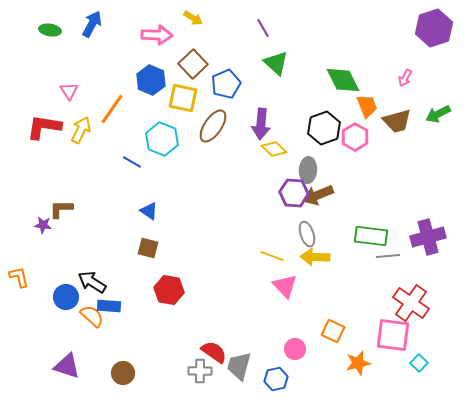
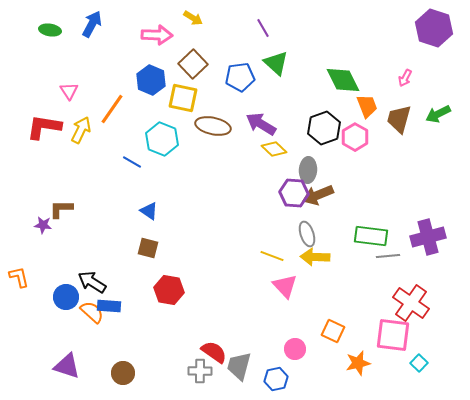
purple hexagon at (434, 28): rotated 24 degrees counterclockwise
blue pentagon at (226, 84): moved 14 px right, 7 px up; rotated 16 degrees clockwise
brown trapezoid at (397, 121): moved 2 px right, 2 px up; rotated 120 degrees clockwise
purple arrow at (261, 124): rotated 116 degrees clockwise
brown ellipse at (213, 126): rotated 68 degrees clockwise
orange semicircle at (92, 316): moved 4 px up
